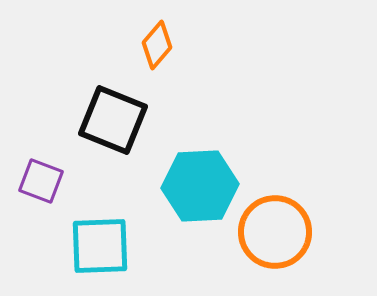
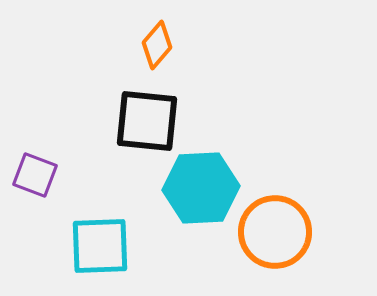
black square: moved 34 px right, 1 px down; rotated 16 degrees counterclockwise
purple square: moved 6 px left, 6 px up
cyan hexagon: moved 1 px right, 2 px down
